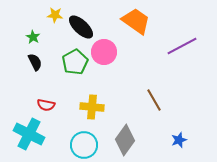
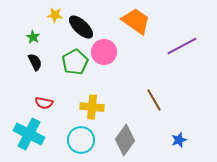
red semicircle: moved 2 px left, 2 px up
cyan circle: moved 3 px left, 5 px up
